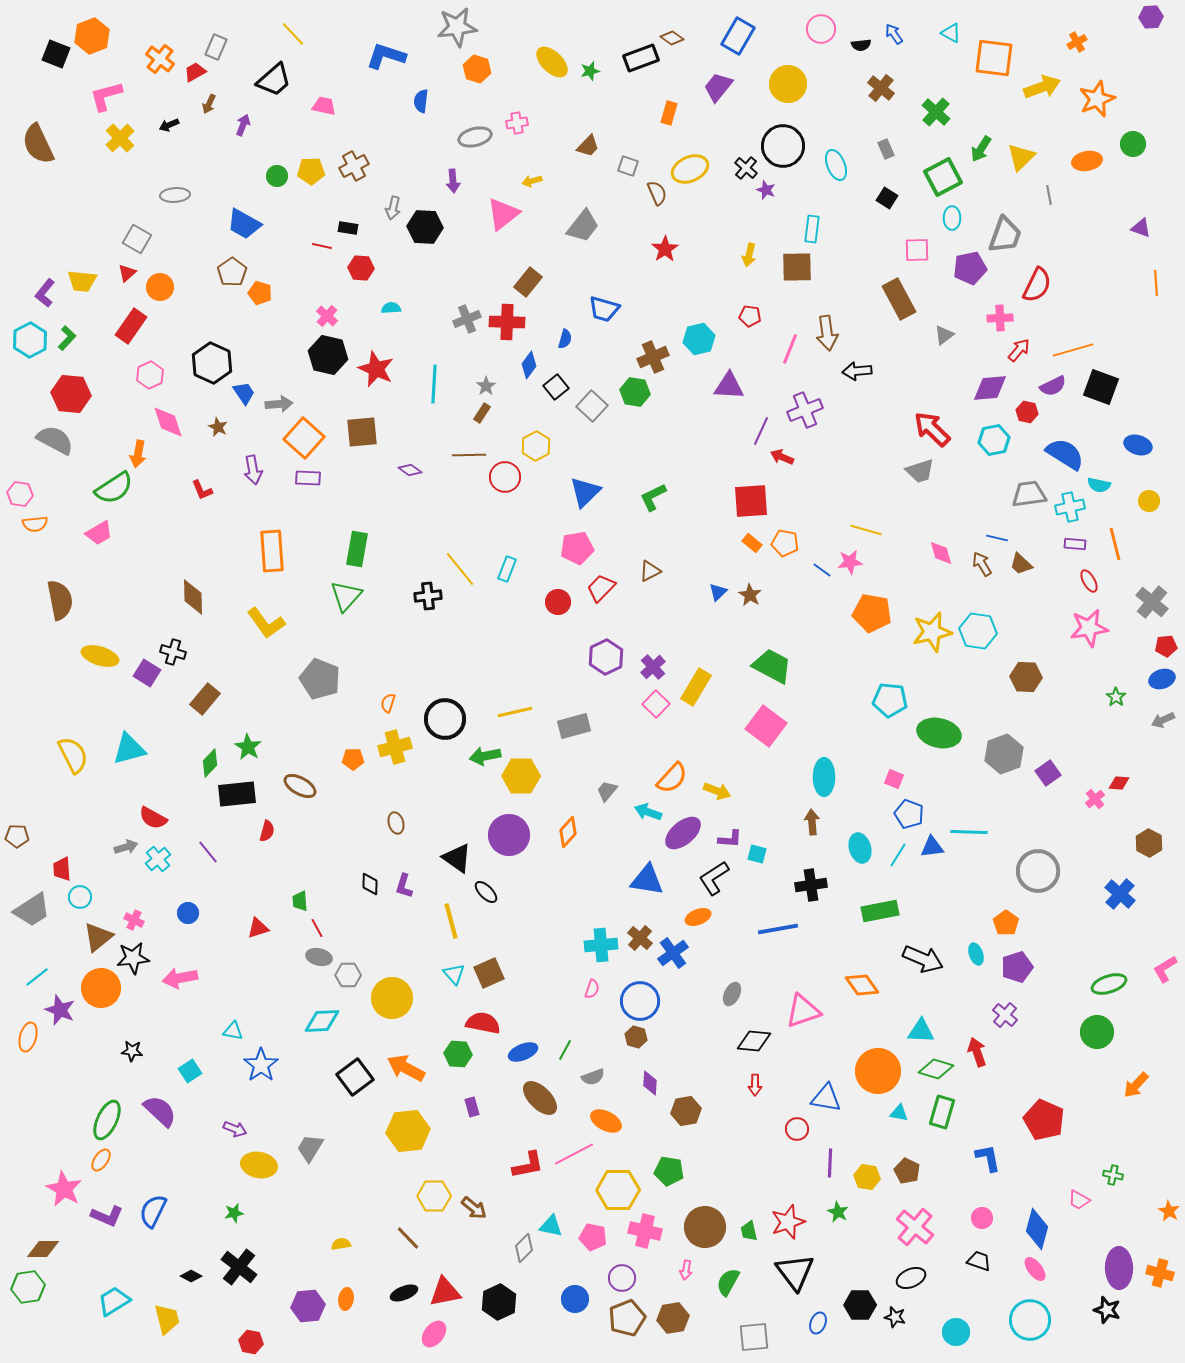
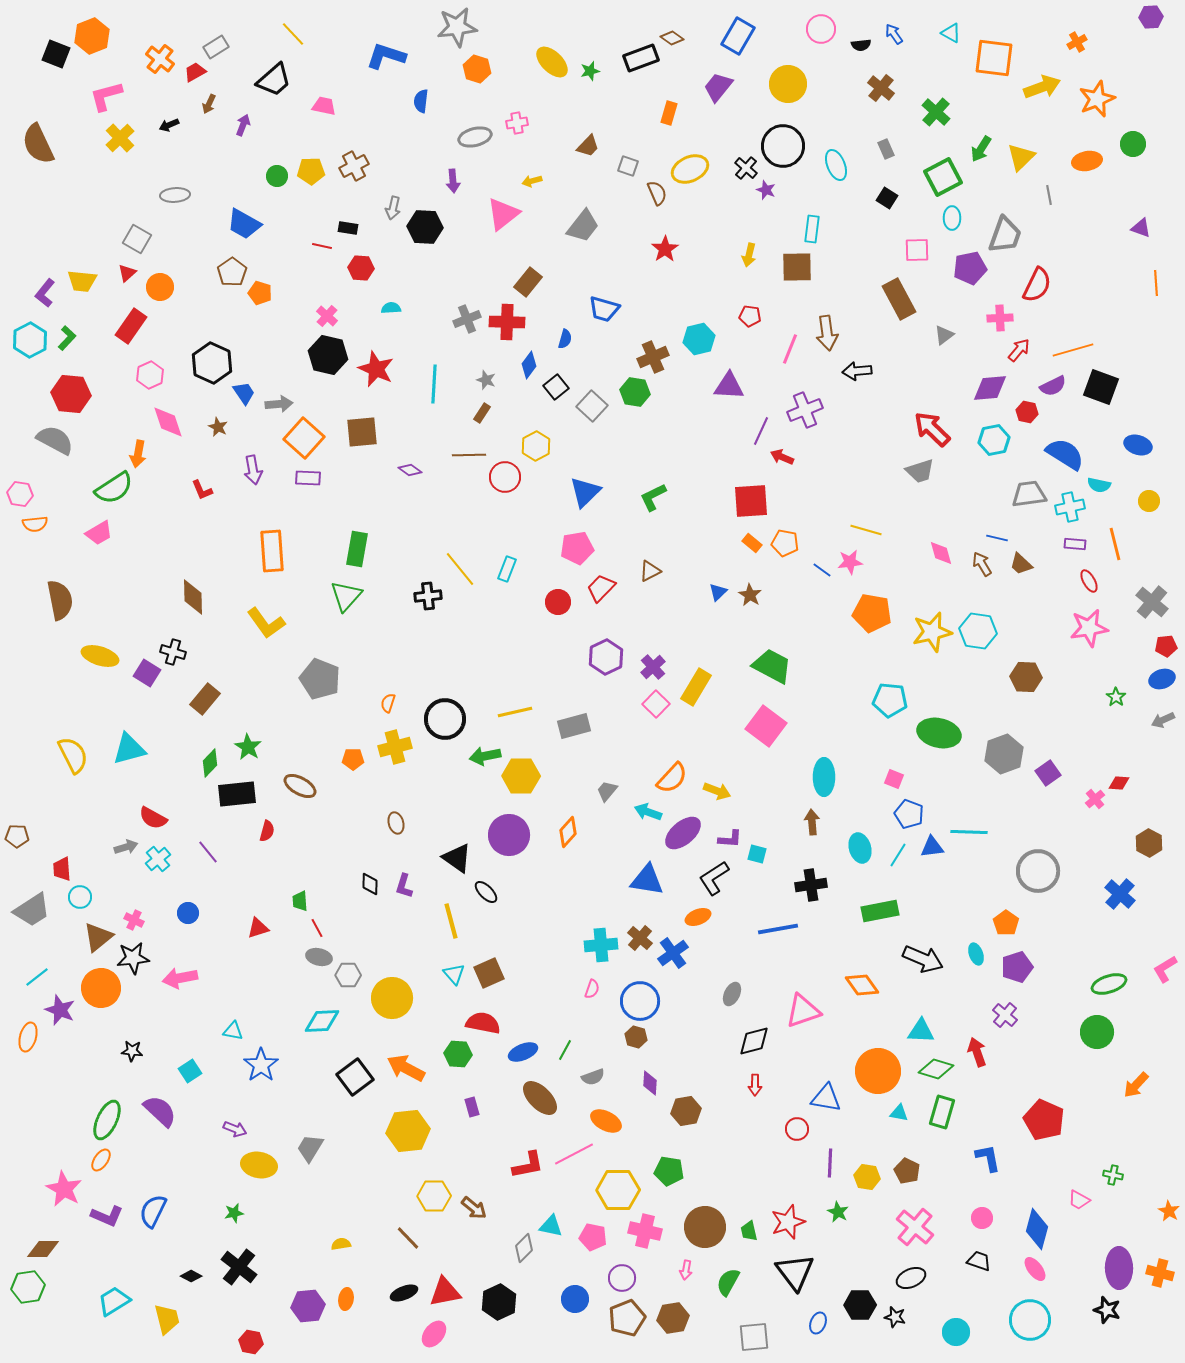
gray rectangle at (216, 47): rotated 35 degrees clockwise
gray star at (486, 386): moved 6 px up; rotated 18 degrees counterclockwise
black diamond at (754, 1041): rotated 20 degrees counterclockwise
